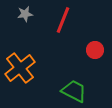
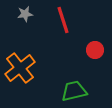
red line: rotated 40 degrees counterclockwise
green trapezoid: rotated 40 degrees counterclockwise
